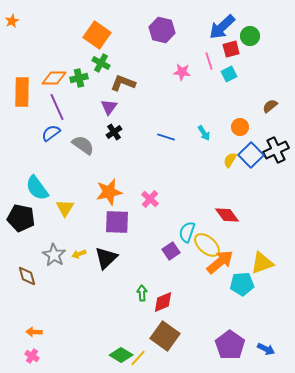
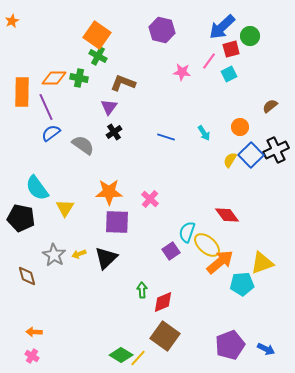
pink line at (209, 61): rotated 54 degrees clockwise
green cross at (101, 63): moved 3 px left, 7 px up
green cross at (79, 78): rotated 24 degrees clockwise
purple line at (57, 107): moved 11 px left
orange star at (109, 192): rotated 12 degrees clockwise
green arrow at (142, 293): moved 3 px up
purple pentagon at (230, 345): rotated 16 degrees clockwise
